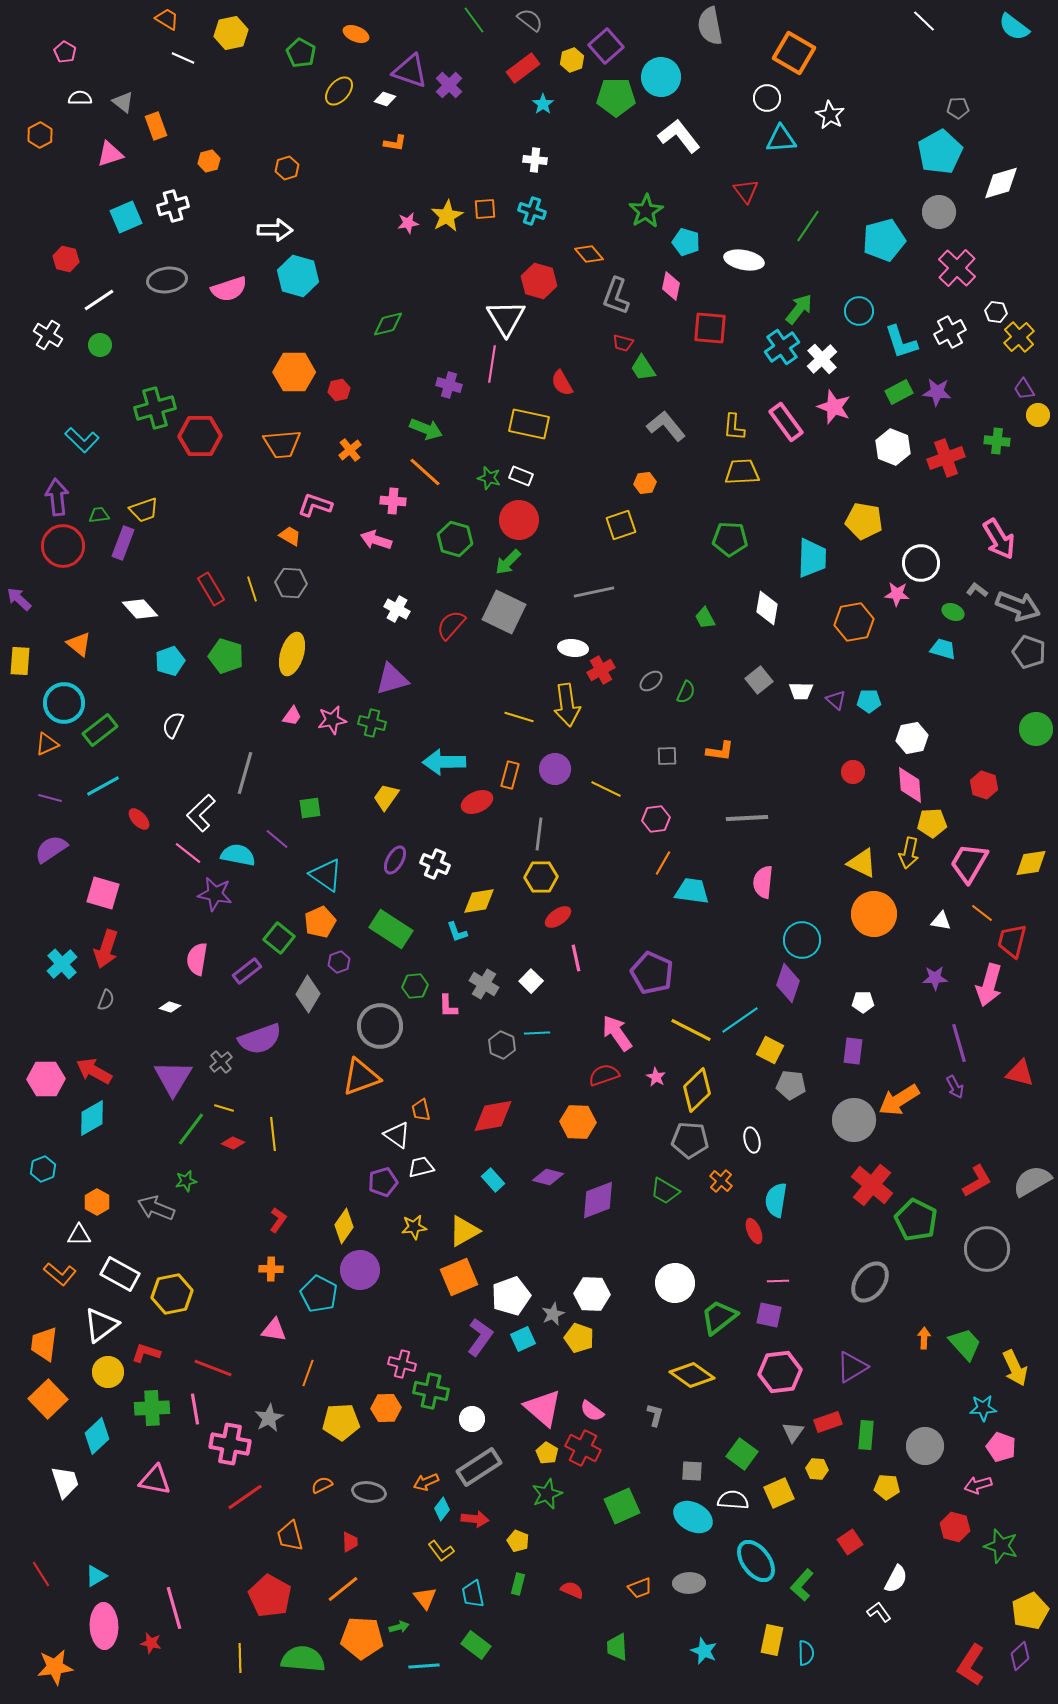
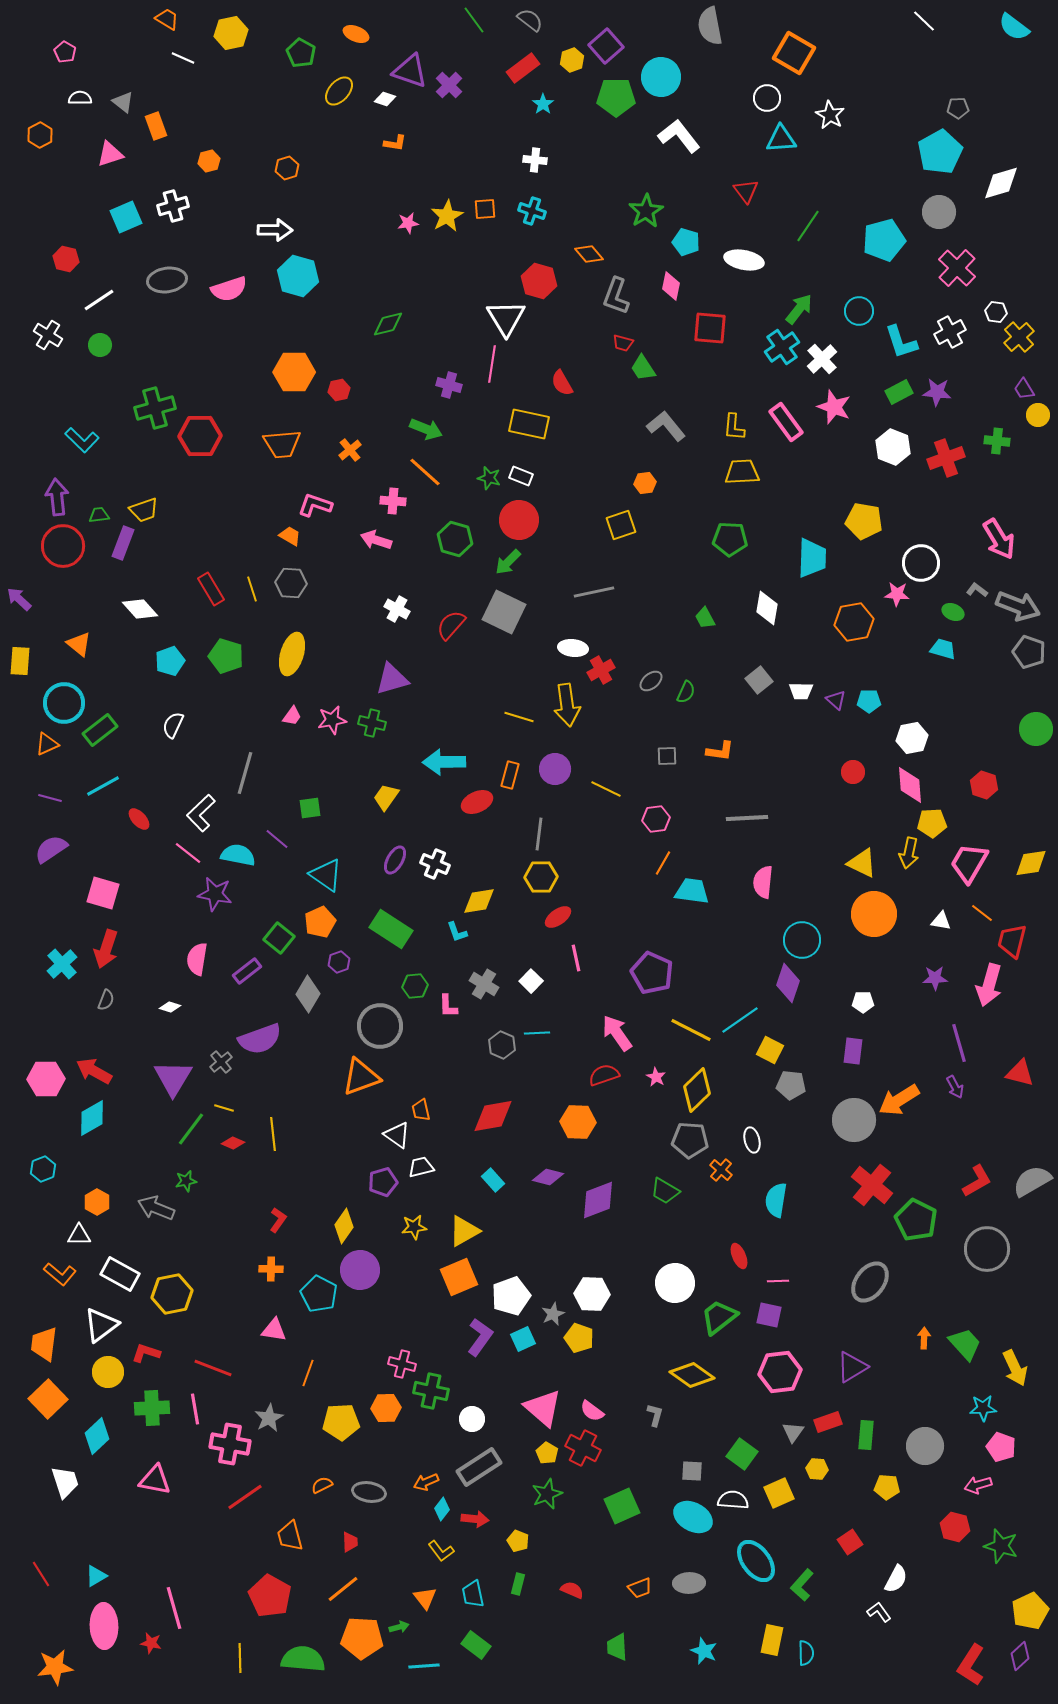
orange cross at (721, 1181): moved 11 px up
red ellipse at (754, 1231): moved 15 px left, 25 px down
